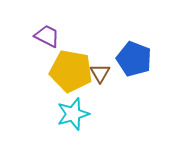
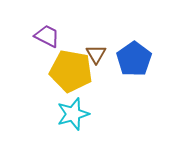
blue pentagon: rotated 16 degrees clockwise
brown triangle: moved 4 px left, 19 px up
